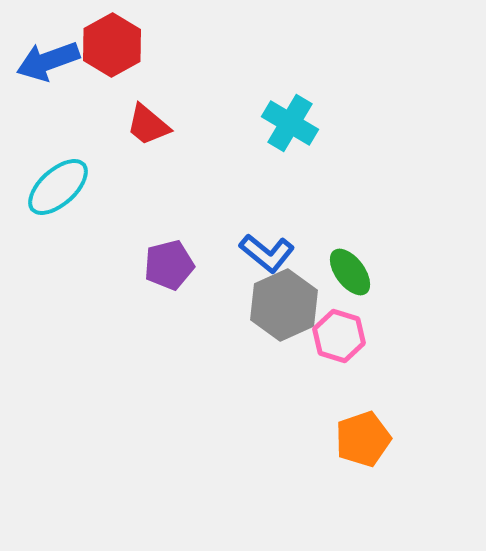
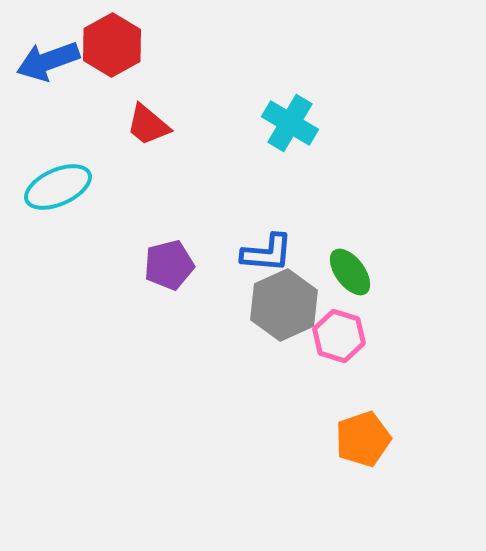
cyan ellipse: rotated 18 degrees clockwise
blue L-shape: rotated 34 degrees counterclockwise
